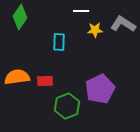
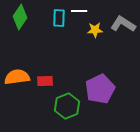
white line: moved 2 px left
cyan rectangle: moved 24 px up
